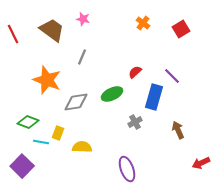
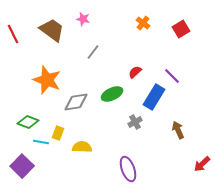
gray line: moved 11 px right, 5 px up; rotated 14 degrees clockwise
blue rectangle: rotated 15 degrees clockwise
red arrow: moved 1 px right, 1 px down; rotated 18 degrees counterclockwise
purple ellipse: moved 1 px right
